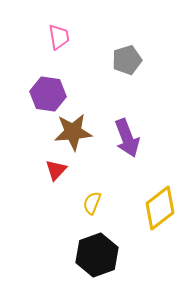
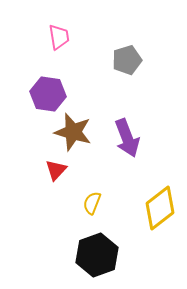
brown star: rotated 21 degrees clockwise
